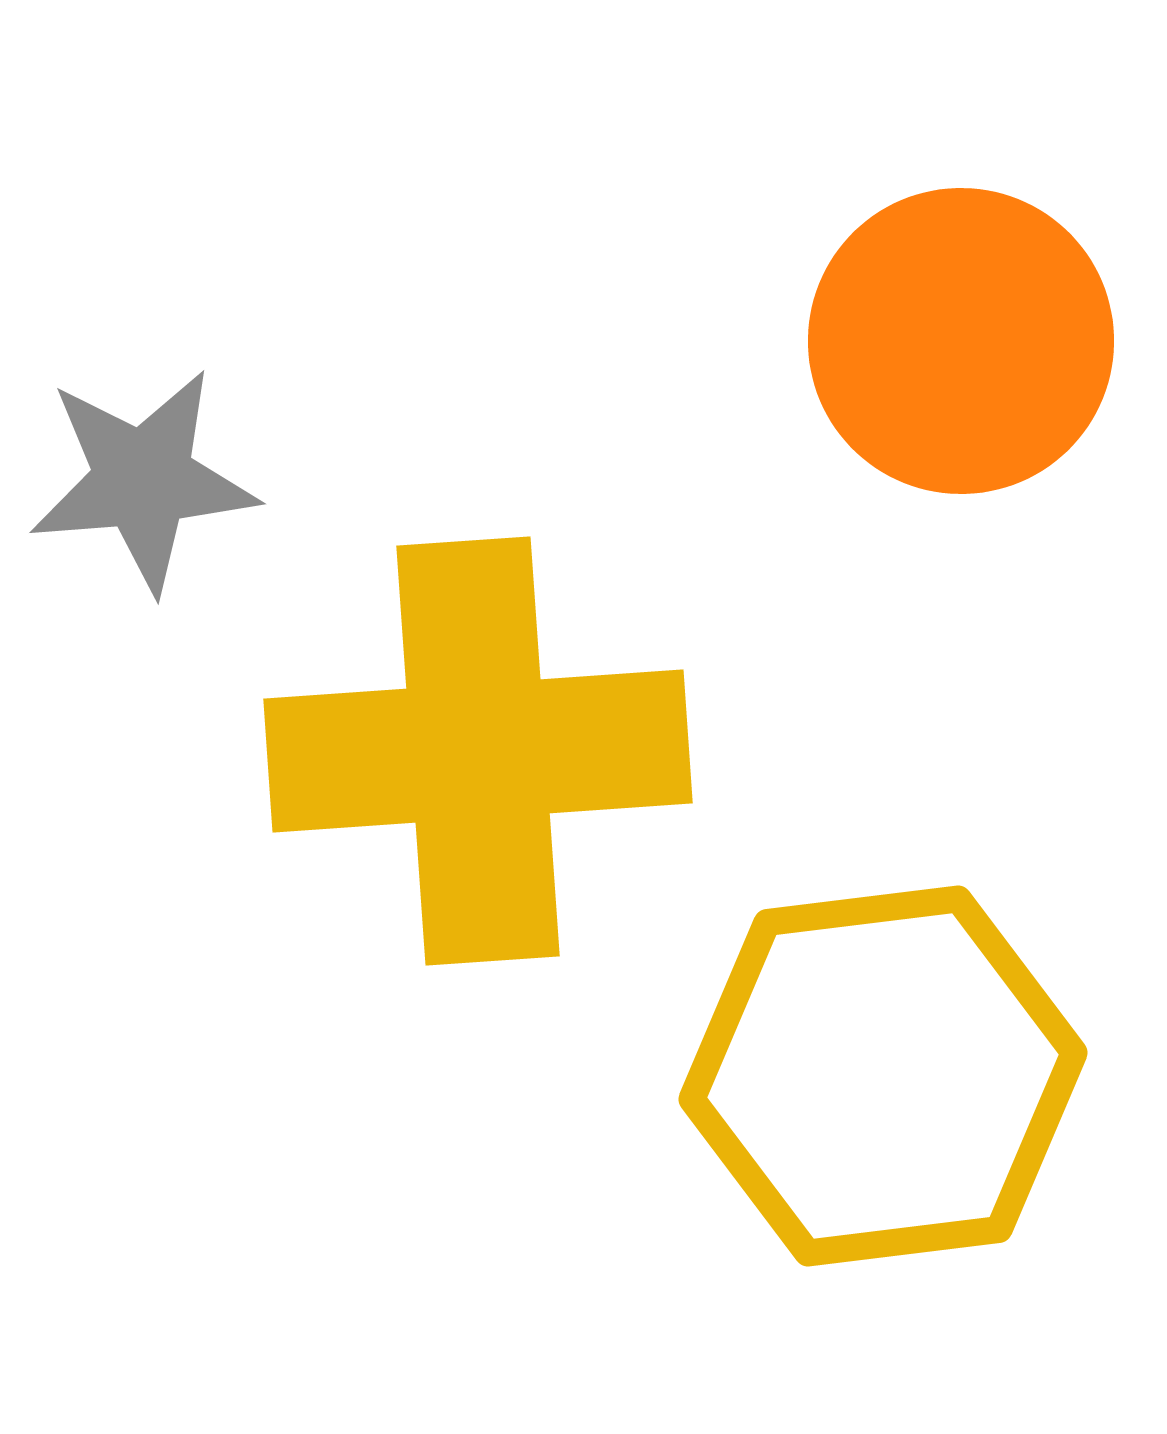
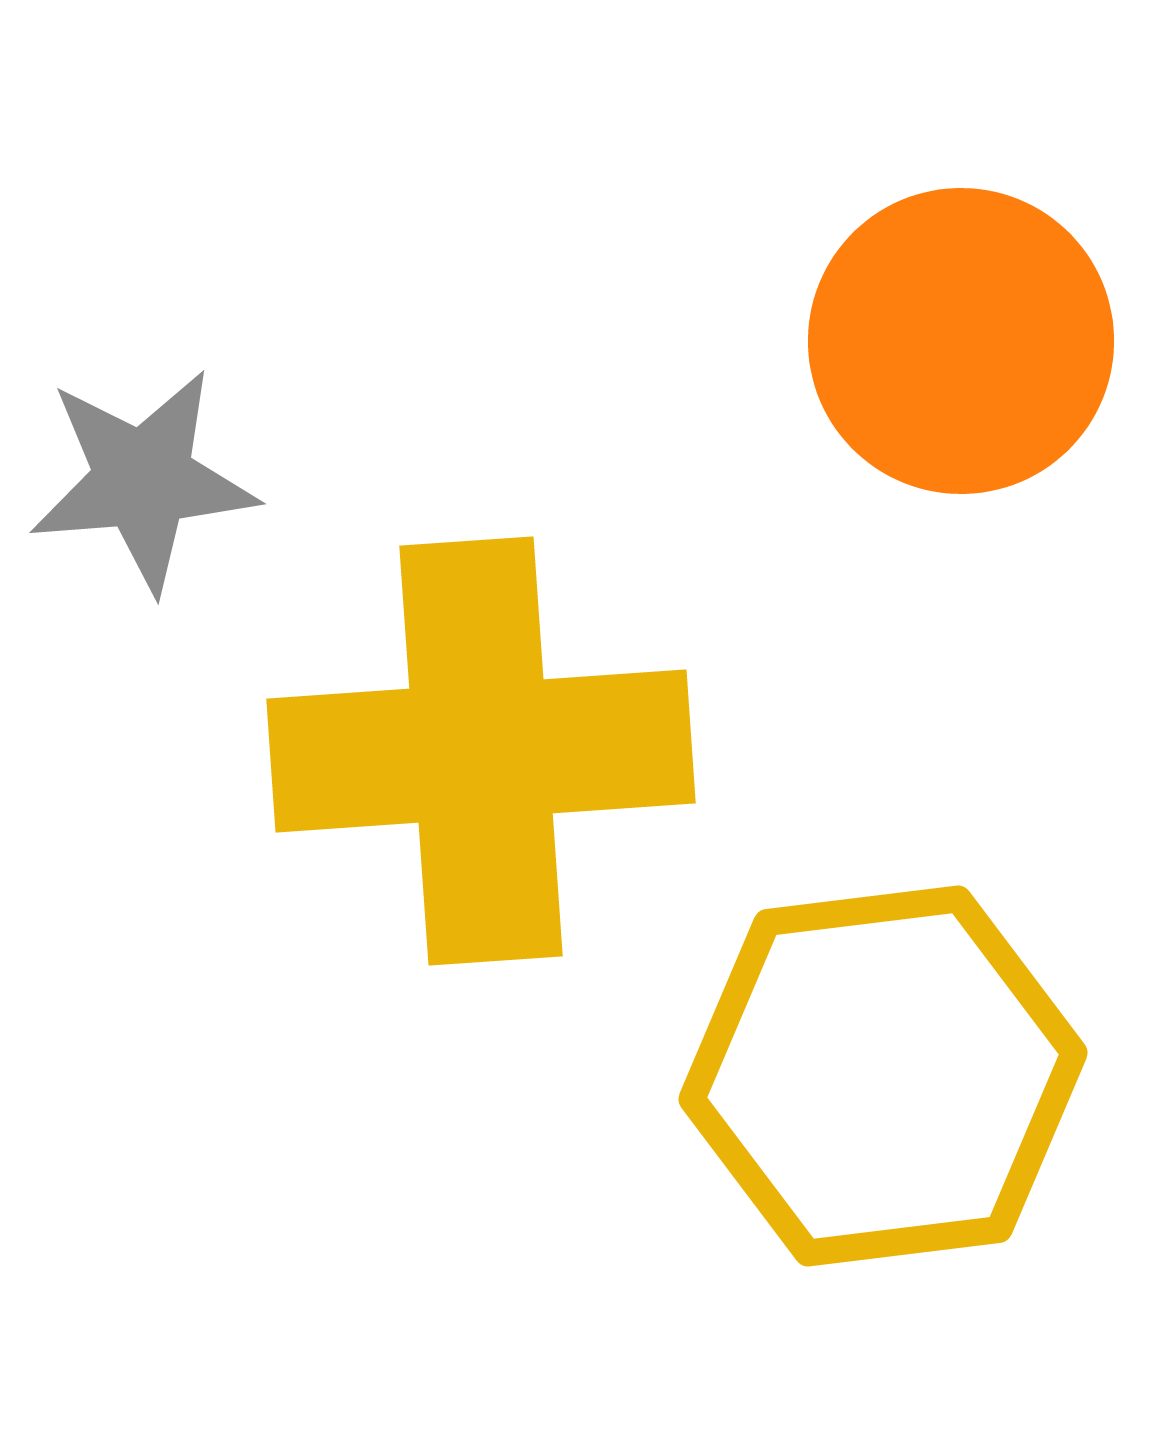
yellow cross: moved 3 px right
